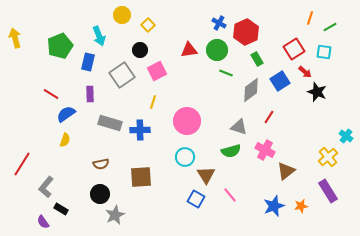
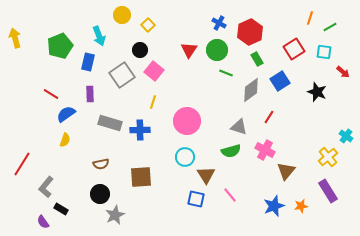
red hexagon at (246, 32): moved 4 px right
red triangle at (189, 50): rotated 48 degrees counterclockwise
pink square at (157, 71): moved 3 px left; rotated 24 degrees counterclockwise
red arrow at (305, 72): moved 38 px right
brown triangle at (286, 171): rotated 12 degrees counterclockwise
blue square at (196, 199): rotated 18 degrees counterclockwise
